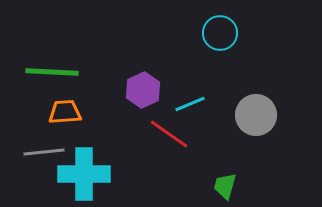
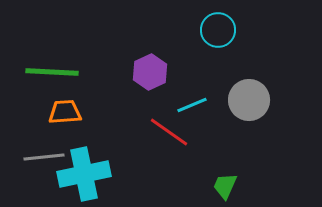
cyan circle: moved 2 px left, 3 px up
purple hexagon: moved 7 px right, 18 px up
cyan line: moved 2 px right, 1 px down
gray circle: moved 7 px left, 15 px up
red line: moved 2 px up
gray line: moved 5 px down
cyan cross: rotated 12 degrees counterclockwise
green trapezoid: rotated 8 degrees clockwise
